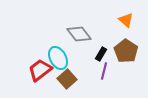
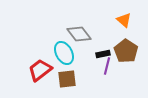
orange triangle: moved 2 px left
black rectangle: moved 2 px right; rotated 48 degrees clockwise
cyan ellipse: moved 6 px right, 5 px up
purple line: moved 3 px right, 5 px up
brown square: rotated 36 degrees clockwise
